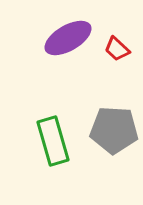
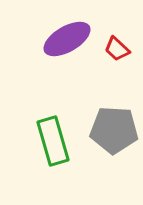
purple ellipse: moved 1 px left, 1 px down
